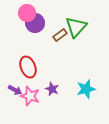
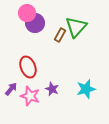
brown rectangle: rotated 24 degrees counterclockwise
purple arrow: moved 4 px left, 1 px up; rotated 80 degrees counterclockwise
